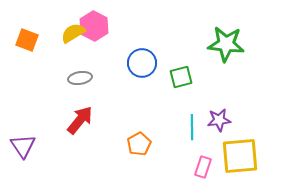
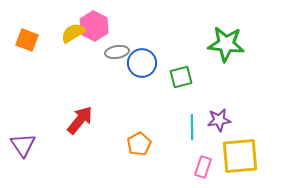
gray ellipse: moved 37 px right, 26 px up
purple triangle: moved 1 px up
